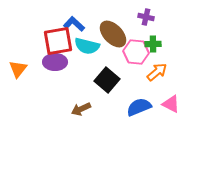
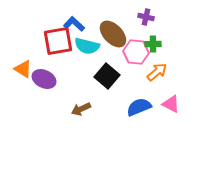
purple ellipse: moved 11 px left, 17 px down; rotated 25 degrees clockwise
orange triangle: moved 5 px right; rotated 36 degrees counterclockwise
black square: moved 4 px up
